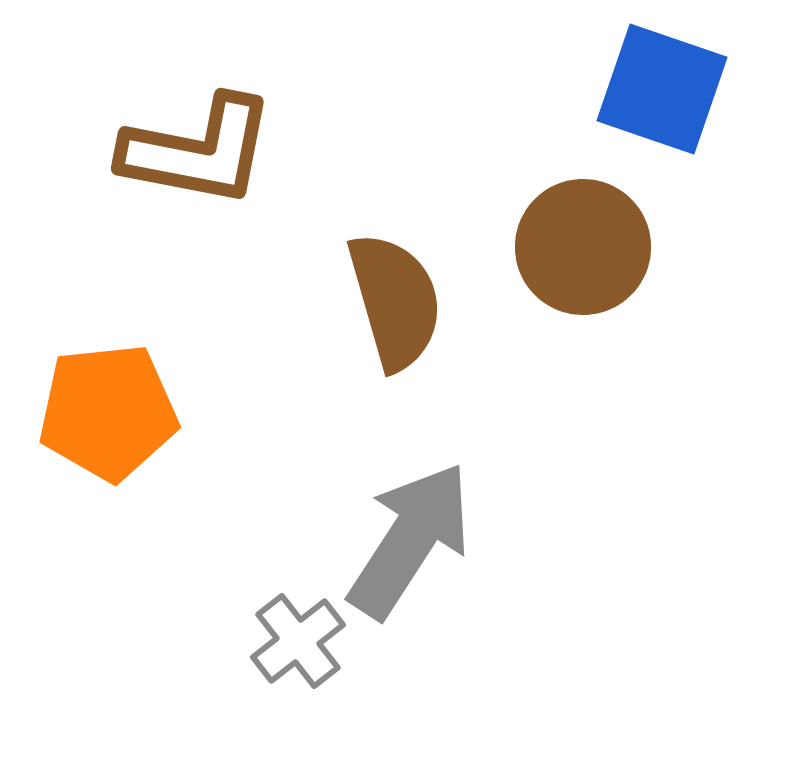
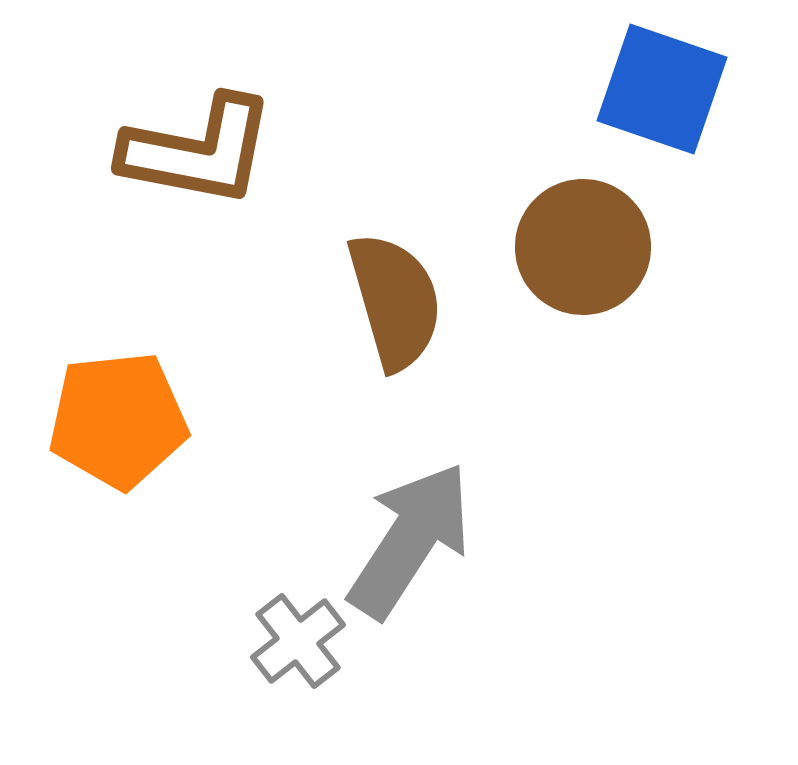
orange pentagon: moved 10 px right, 8 px down
